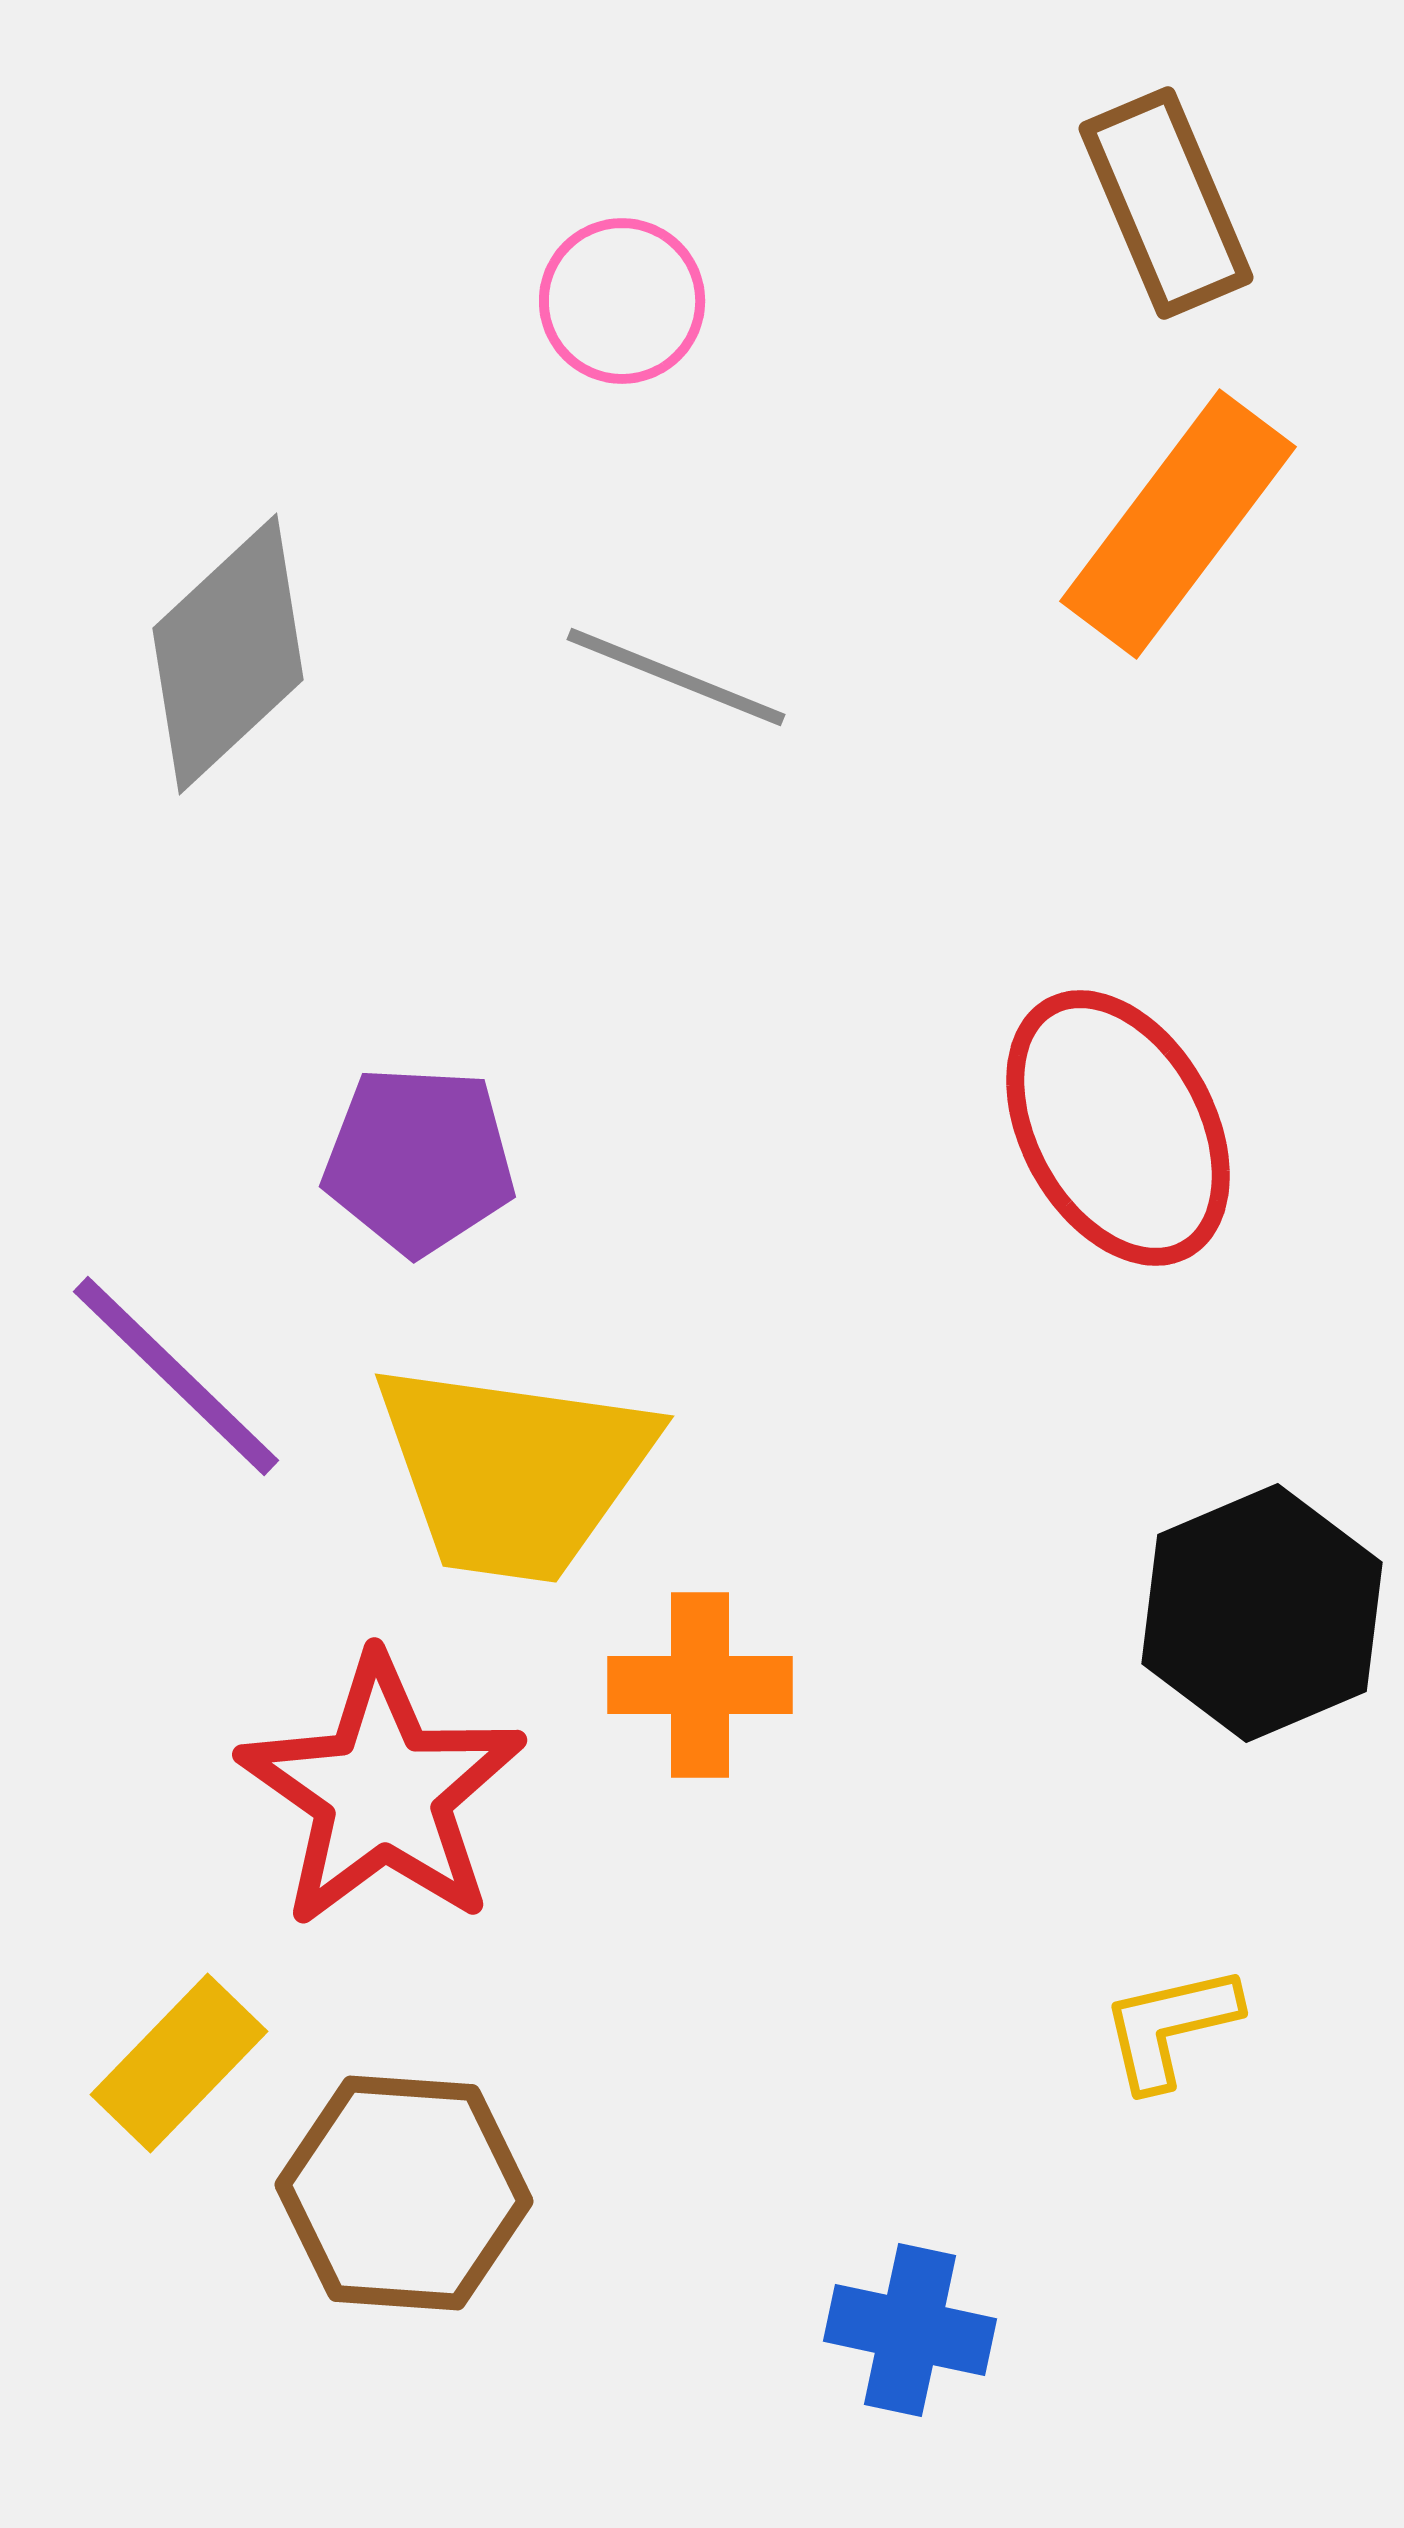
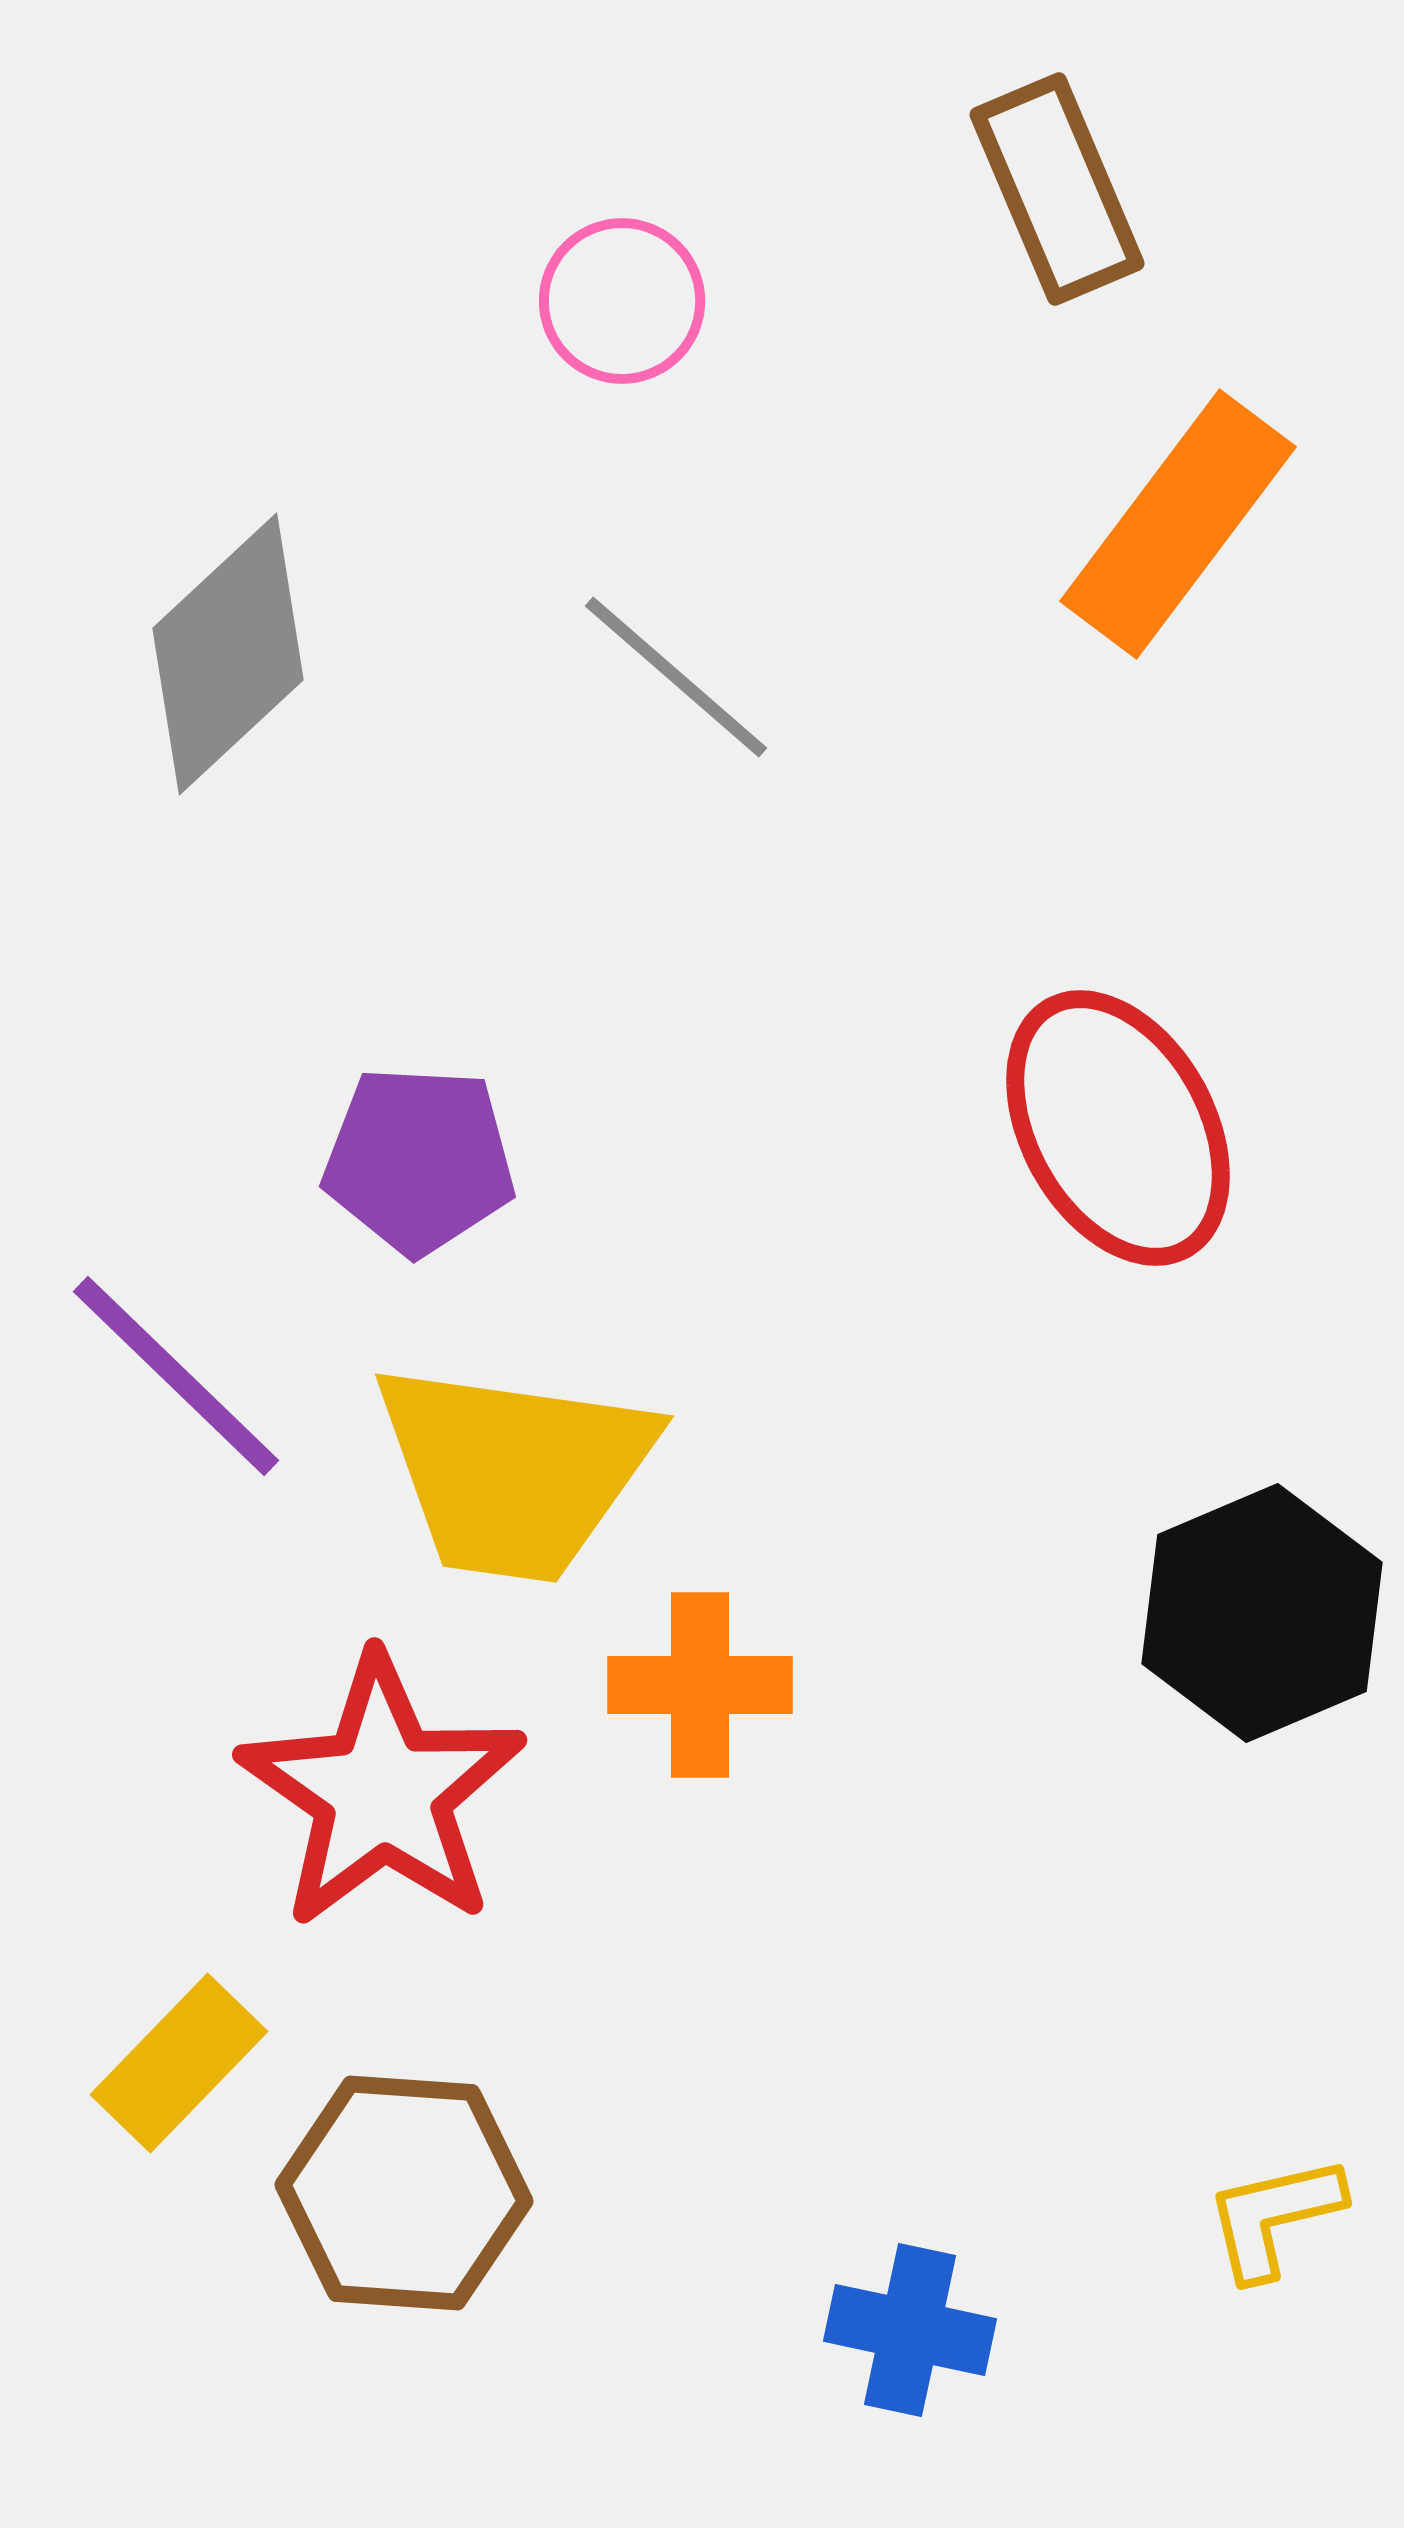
brown rectangle: moved 109 px left, 14 px up
gray line: rotated 19 degrees clockwise
yellow L-shape: moved 104 px right, 190 px down
